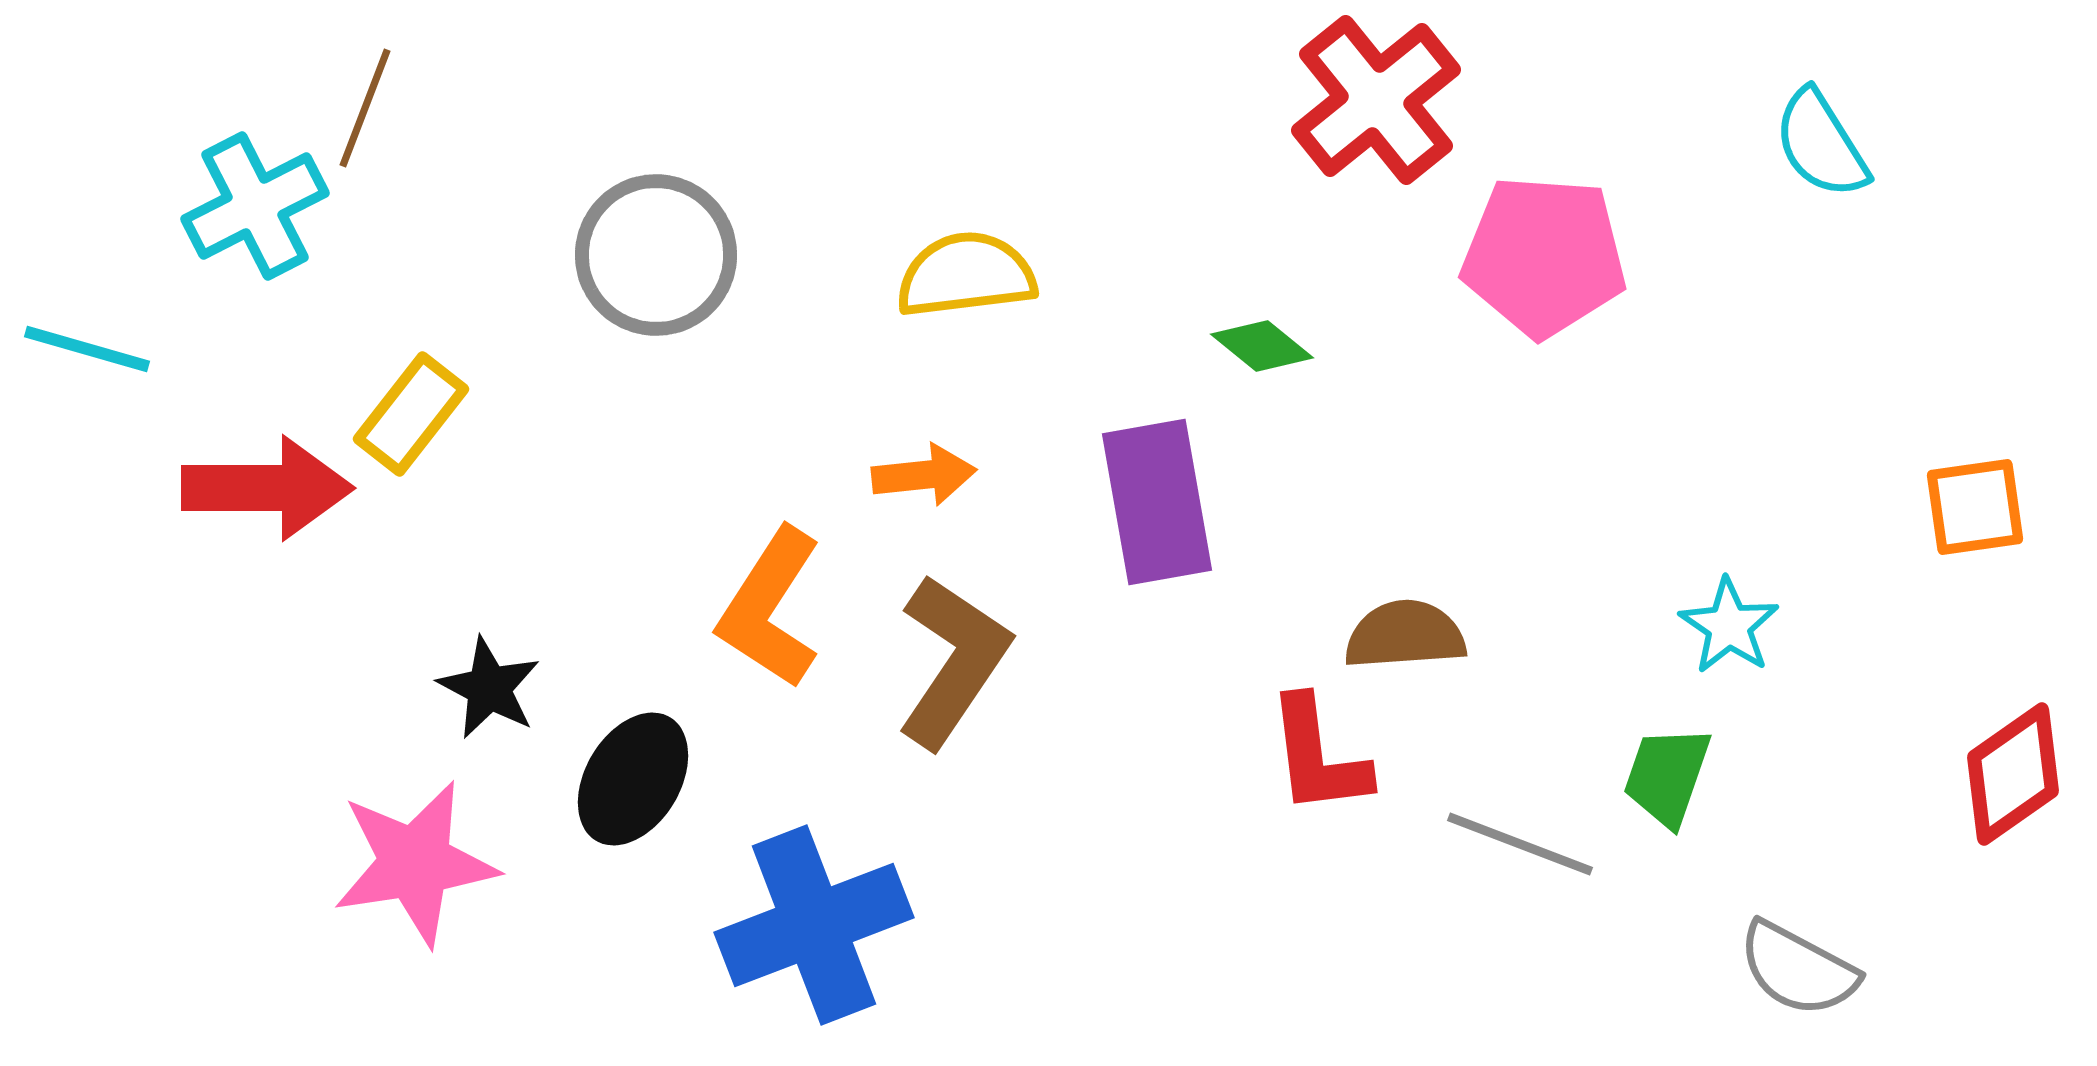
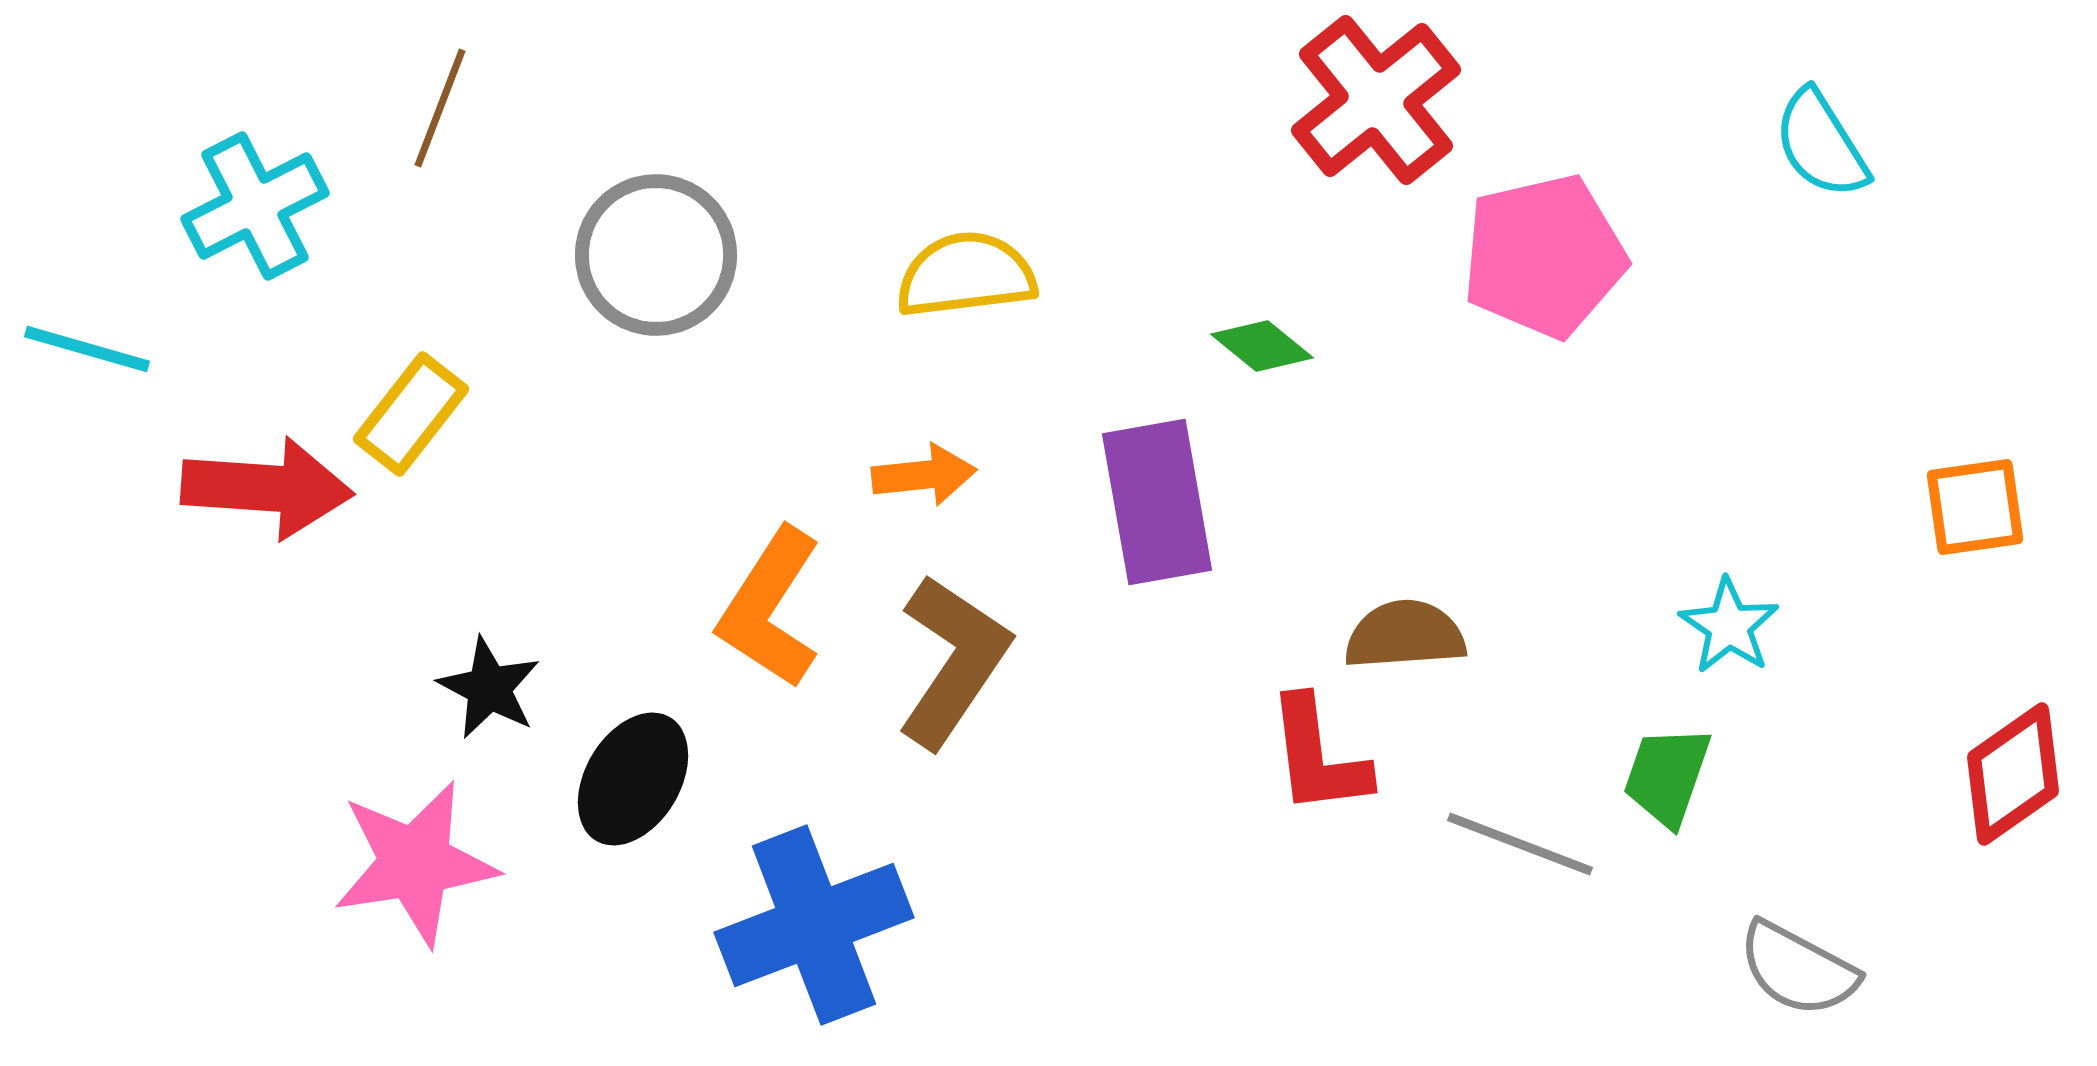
brown line: moved 75 px right
pink pentagon: rotated 17 degrees counterclockwise
red arrow: rotated 4 degrees clockwise
